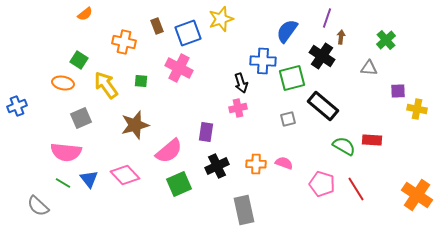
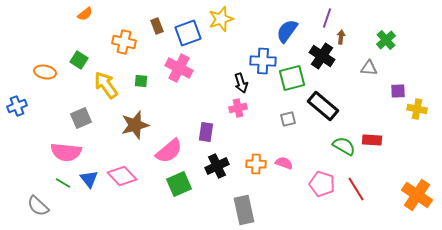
orange ellipse at (63, 83): moved 18 px left, 11 px up
pink diamond at (125, 175): moved 3 px left, 1 px down
